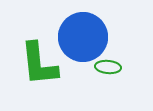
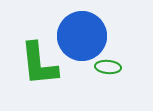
blue circle: moved 1 px left, 1 px up
